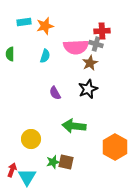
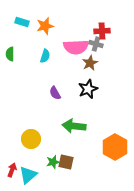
cyan rectangle: moved 2 px left; rotated 24 degrees clockwise
cyan triangle: moved 1 px right, 2 px up; rotated 18 degrees clockwise
